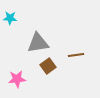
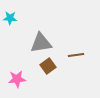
gray triangle: moved 3 px right
